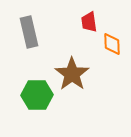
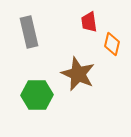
orange diamond: rotated 15 degrees clockwise
brown star: moved 6 px right; rotated 12 degrees counterclockwise
